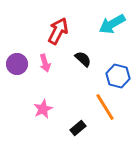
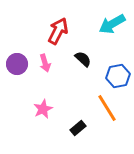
blue hexagon: rotated 25 degrees counterclockwise
orange line: moved 2 px right, 1 px down
